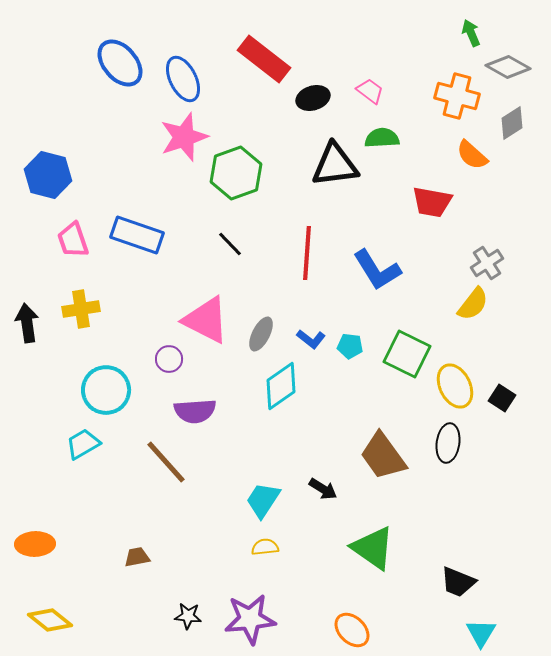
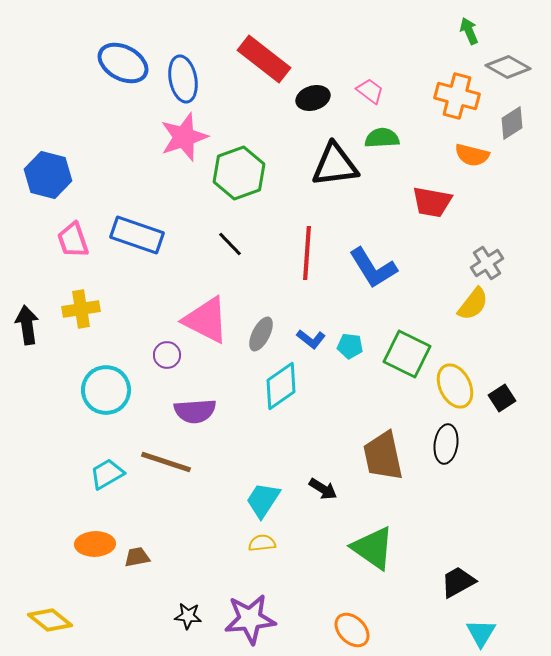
green arrow at (471, 33): moved 2 px left, 2 px up
blue ellipse at (120, 63): moved 3 px right; rotated 21 degrees counterclockwise
blue ellipse at (183, 79): rotated 15 degrees clockwise
orange semicircle at (472, 155): rotated 28 degrees counterclockwise
green hexagon at (236, 173): moved 3 px right
blue L-shape at (377, 270): moved 4 px left, 2 px up
black arrow at (27, 323): moved 2 px down
purple circle at (169, 359): moved 2 px left, 4 px up
black square at (502, 398): rotated 24 degrees clockwise
black ellipse at (448, 443): moved 2 px left, 1 px down
cyan trapezoid at (83, 444): moved 24 px right, 30 px down
brown trapezoid at (383, 456): rotated 24 degrees clockwise
brown line at (166, 462): rotated 30 degrees counterclockwise
orange ellipse at (35, 544): moved 60 px right
yellow semicircle at (265, 547): moved 3 px left, 4 px up
black trapezoid at (458, 582): rotated 129 degrees clockwise
